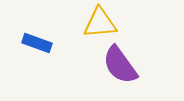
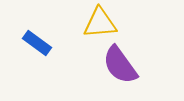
blue rectangle: rotated 16 degrees clockwise
